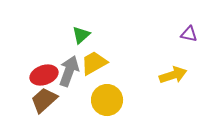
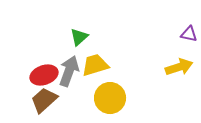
green triangle: moved 2 px left, 2 px down
yellow trapezoid: moved 1 px right, 2 px down; rotated 12 degrees clockwise
yellow arrow: moved 6 px right, 8 px up
yellow circle: moved 3 px right, 2 px up
